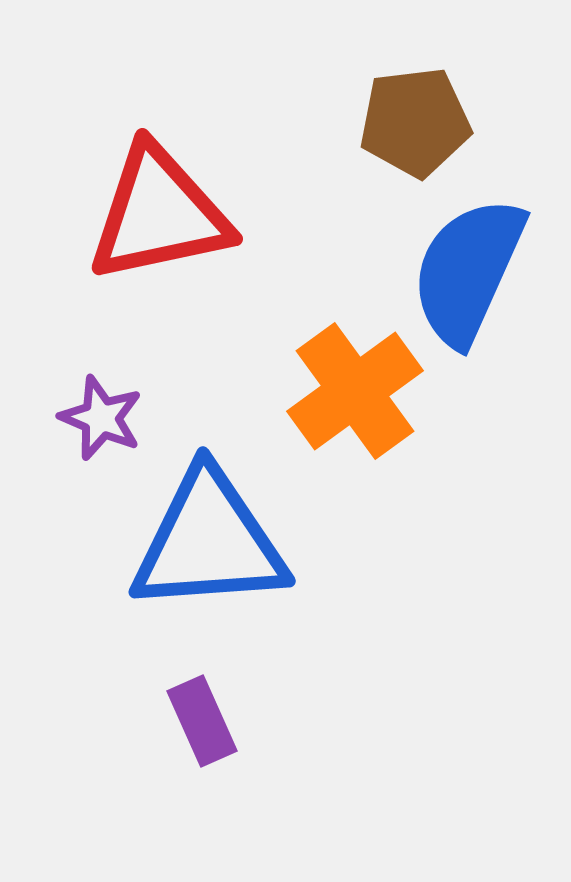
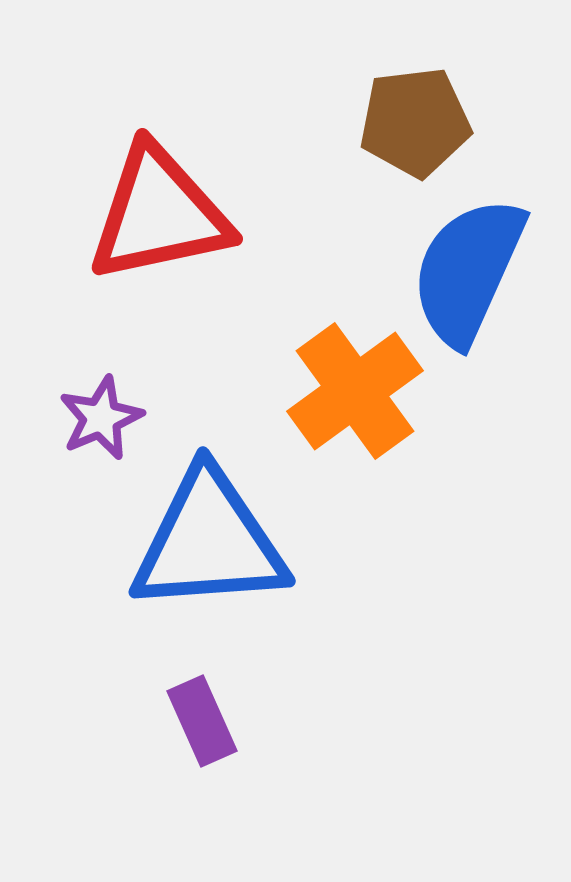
purple star: rotated 26 degrees clockwise
